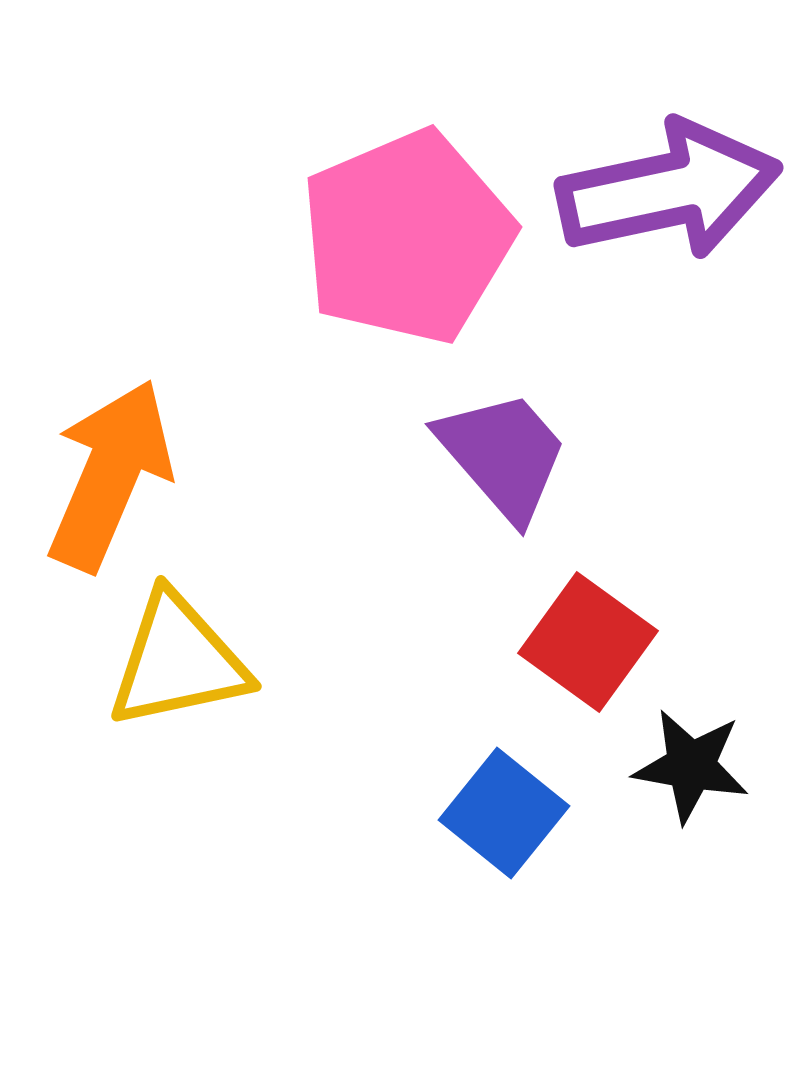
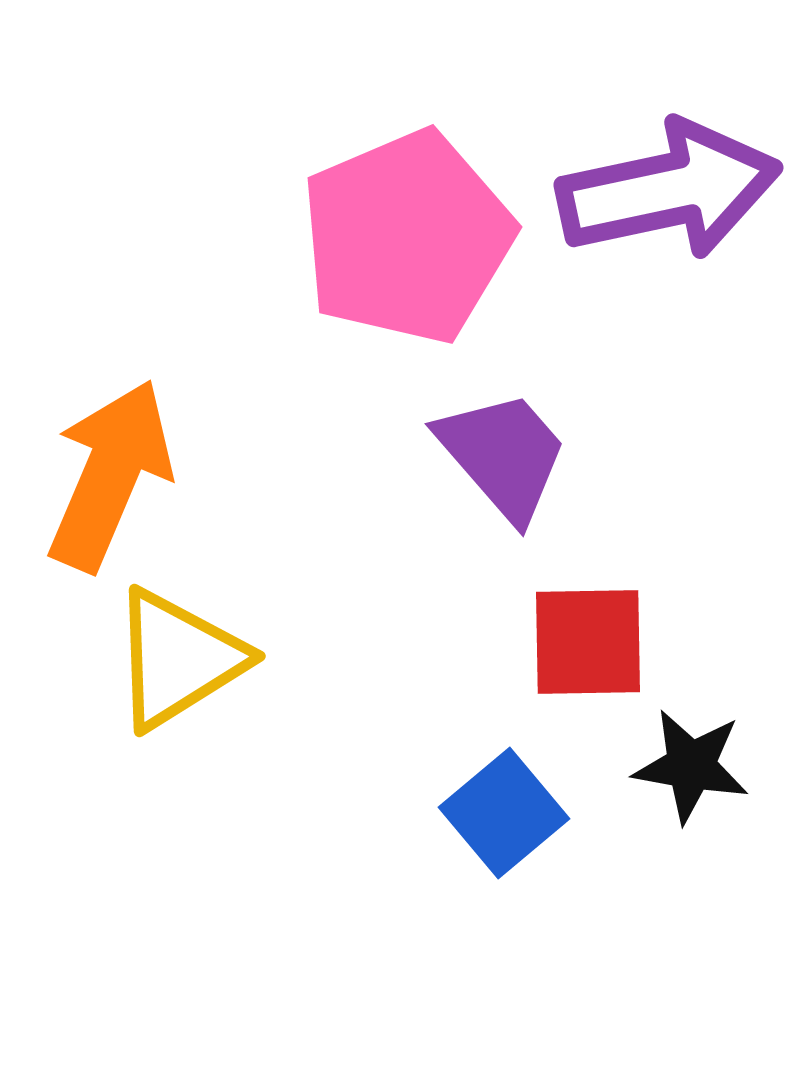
red square: rotated 37 degrees counterclockwise
yellow triangle: moved 2 px up; rotated 20 degrees counterclockwise
blue square: rotated 11 degrees clockwise
